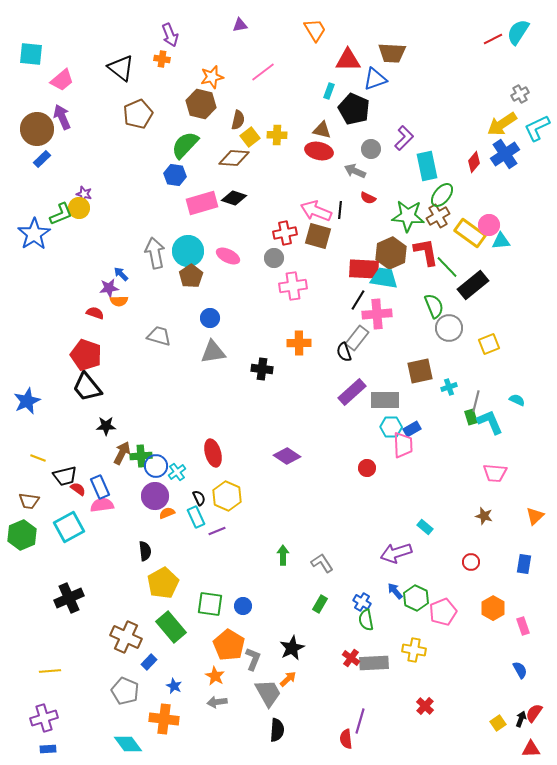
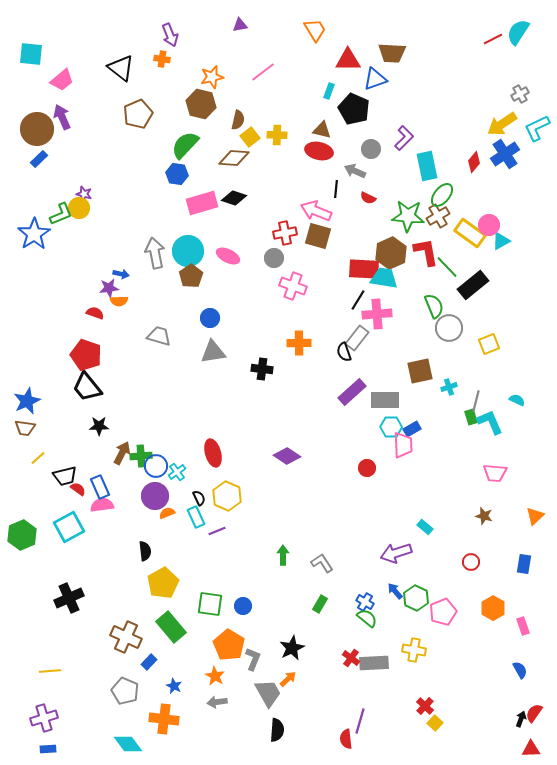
blue rectangle at (42, 159): moved 3 px left
blue hexagon at (175, 175): moved 2 px right, 1 px up
black line at (340, 210): moved 4 px left, 21 px up
cyan triangle at (501, 241): rotated 24 degrees counterclockwise
blue arrow at (121, 274): rotated 147 degrees clockwise
pink cross at (293, 286): rotated 28 degrees clockwise
black star at (106, 426): moved 7 px left
yellow line at (38, 458): rotated 63 degrees counterclockwise
brown trapezoid at (29, 501): moved 4 px left, 73 px up
blue cross at (362, 602): moved 3 px right
green semicircle at (366, 620): moved 1 px right, 2 px up; rotated 140 degrees clockwise
yellow square at (498, 723): moved 63 px left; rotated 14 degrees counterclockwise
